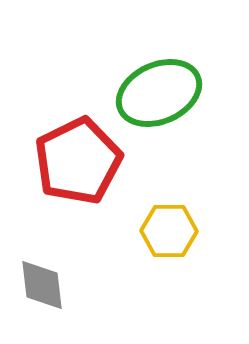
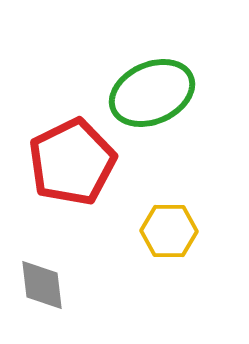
green ellipse: moved 7 px left
red pentagon: moved 6 px left, 1 px down
